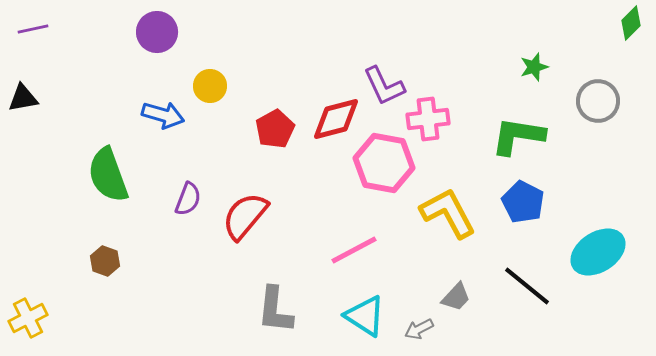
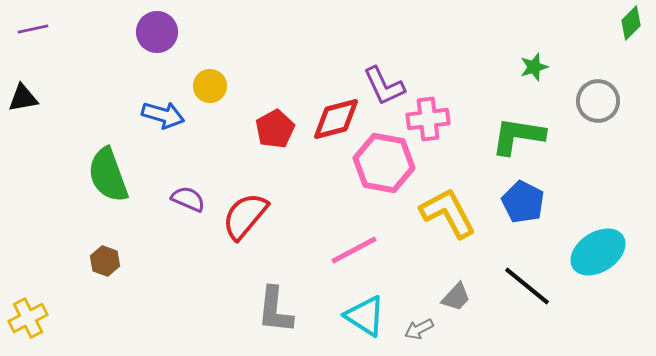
purple semicircle: rotated 88 degrees counterclockwise
